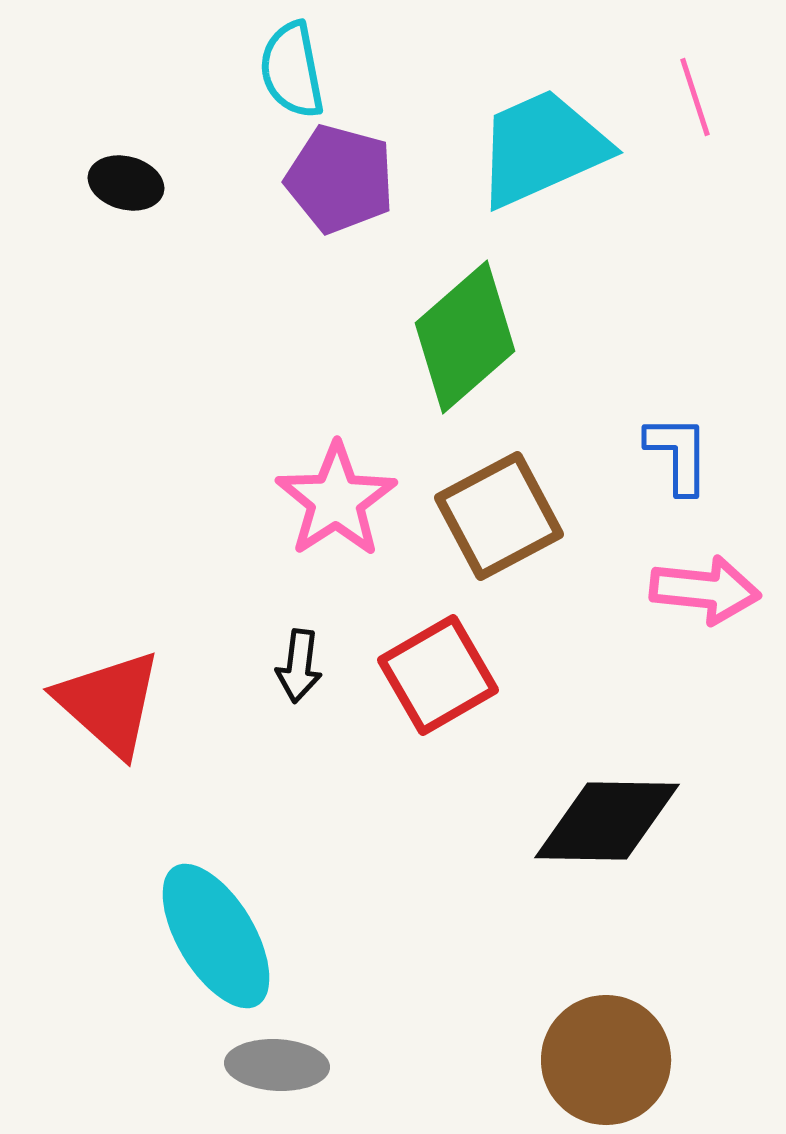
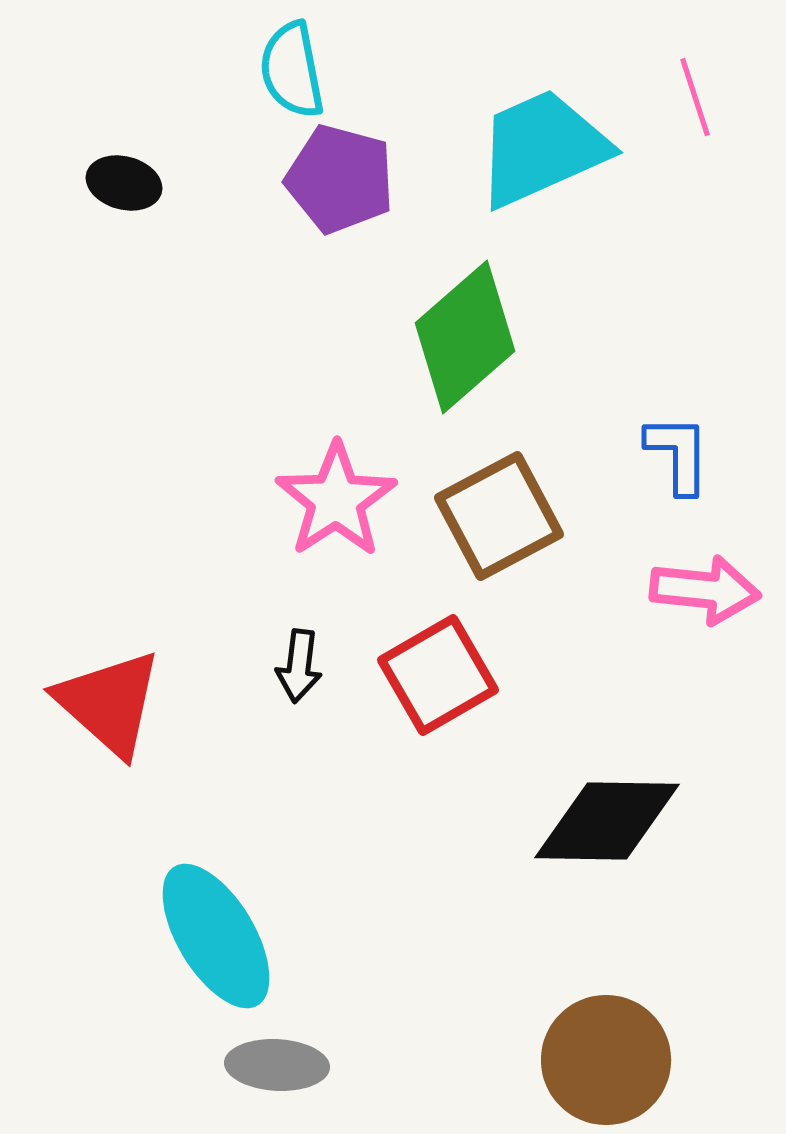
black ellipse: moved 2 px left
